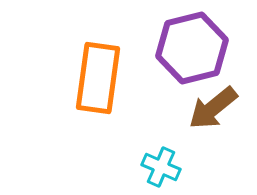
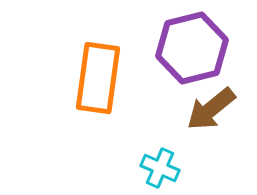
brown arrow: moved 2 px left, 1 px down
cyan cross: moved 1 px left, 1 px down
